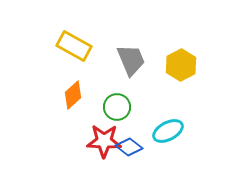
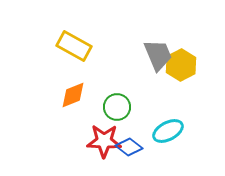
gray trapezoid: moved 27 px right, 5 px up
orange diamond: rotated 20 degrees clockwise
